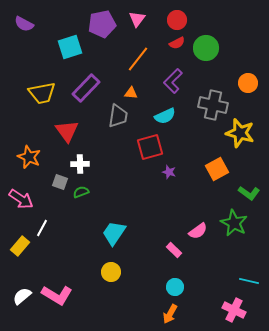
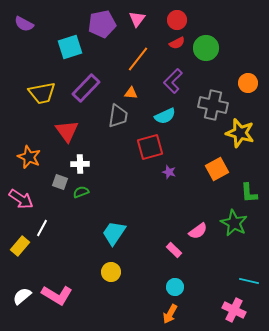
green L-shape: rotated 50 degrees clockwise
